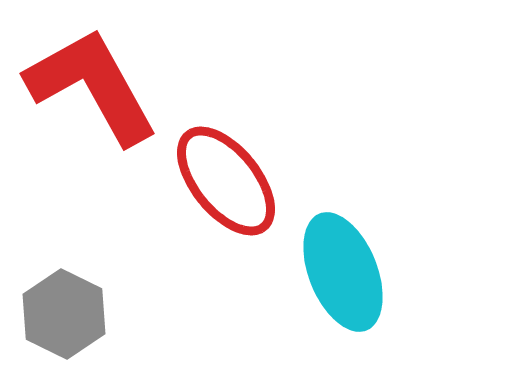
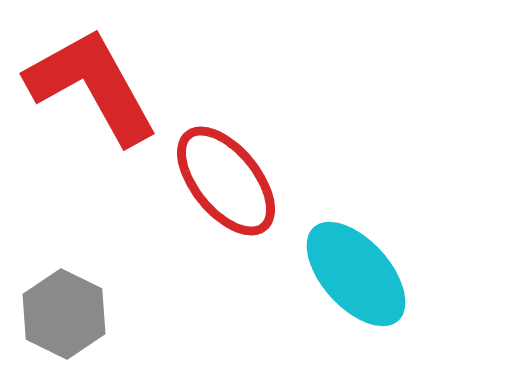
cyan ellipse: moved 13 px right, 2 px down; rotated 20 degrees counterclockwise
